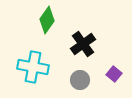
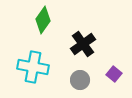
green diamond: moved 4 px left
